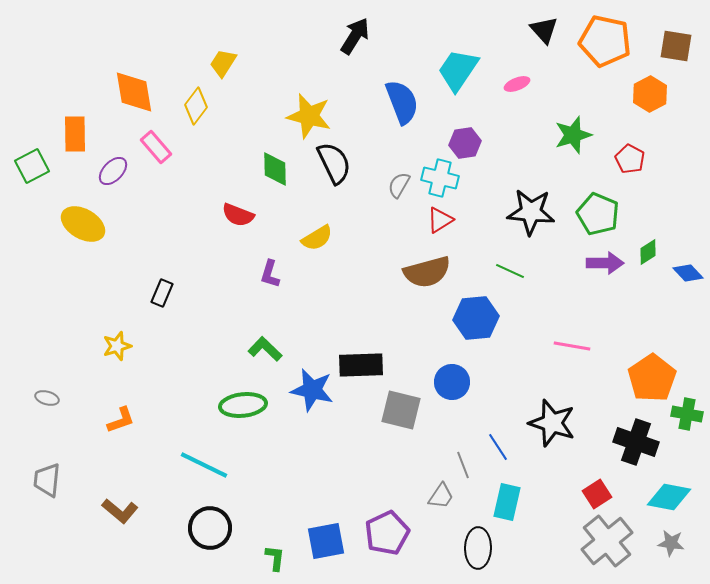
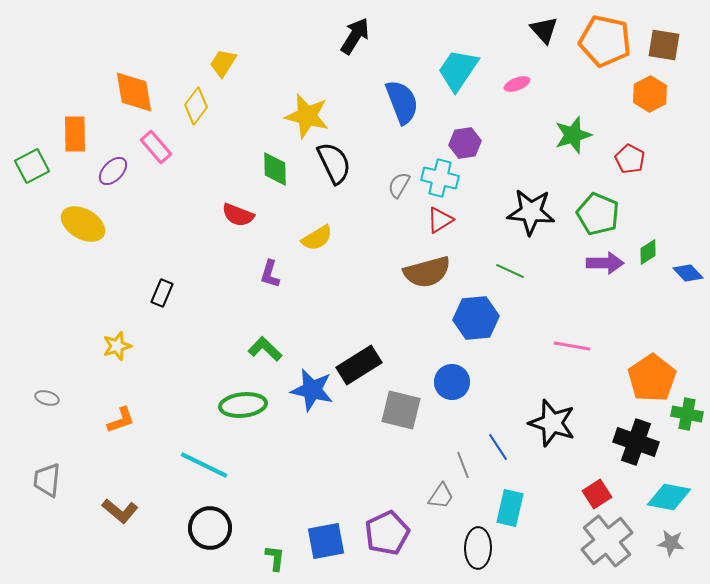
brown square at (676, 46): moved 12 px left, 1 px up
yellow star at (309, 116): moved 2 px left
black rectangle at (361, 365): moved 2 px left; rotated 30 degrees counterclockwise
cyan rectangle at (507, 502): moved 3 px right, 6 px down
